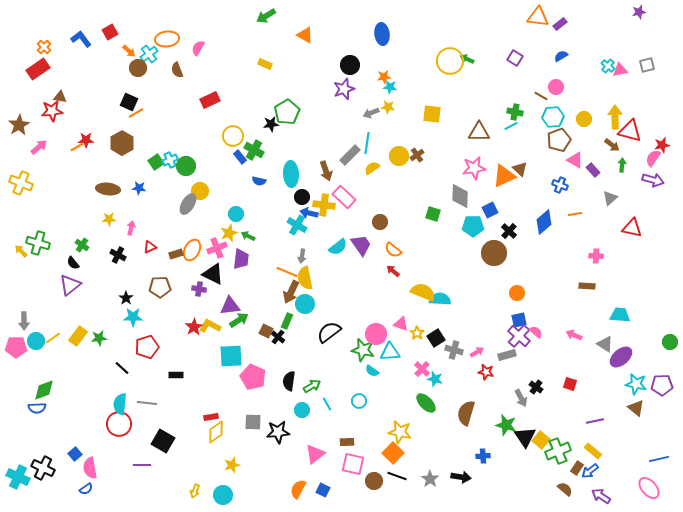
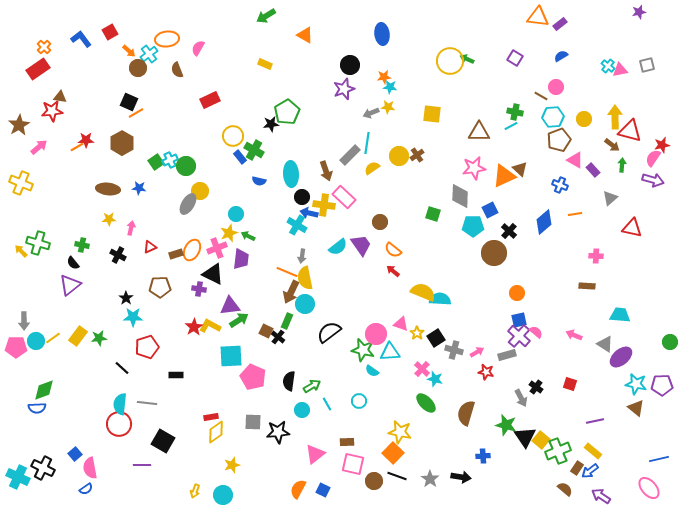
green cross at (82, 245): rotated 24 degrees counterclockwise
